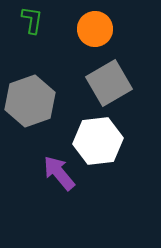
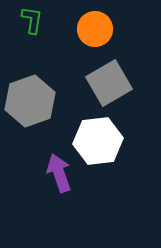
purple arrow: rotated 21 degrees clockwise
